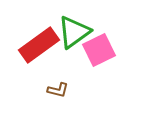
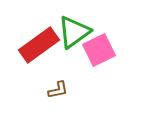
brown L-shape: rotated 25 degrees counterclockwise
